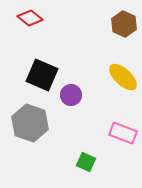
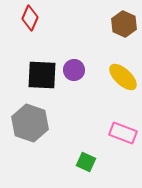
red diamond: rotated 75 degrees clockwise
black square: rotated 20 degrees counterclockwise
purple circle: moved 3 px right, 25 px up
